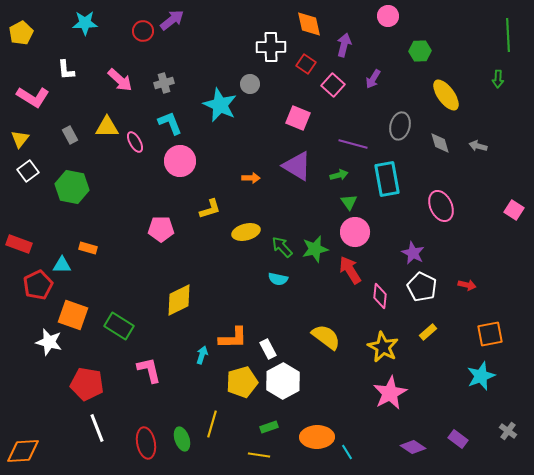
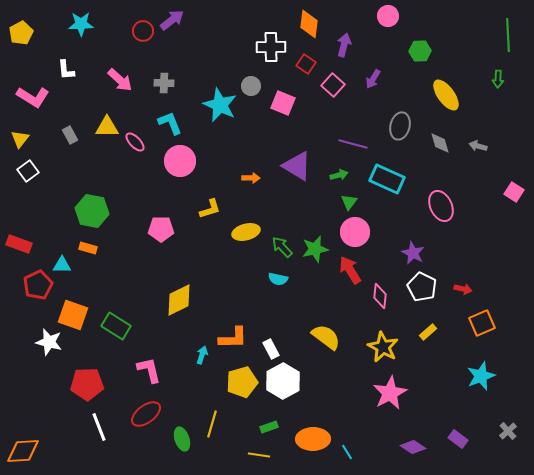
cyan star at (85, 23): moved 4 px left, 1 px down
orange diamond at (309, 24): rotated 20 degrees clockwise
gray cross at (164, 83): rotated 18 degrees clockwise
gray circle at (250, 84): moved 1 px right, 2 px down
pink square at (298, 118): moved 15 px left, 15 px up
pink ellipse at (135, 142): rotated 15 degrees counterclockwise
cyan rectangle at (387, 179): rotated 56 degrees counterclockwise
green hexagon at (72, 187): moved 20 px right, 24 px down
green triangle at (349, 202): rotated 12 degrees clockwise
pink square at (514, 210): moved 18 px up
red arrow at (467, 285): moved 4 px left, 4 px down
green rectangle at (119, 326): moved 3 px left
orange square at (490, 334): moved 8 px left, 11 px up; rotated 12 degrees counterclockwise
white rectangle at (268, 349): moved 3 px right
red pentagon at (87, 384): rotated 12 degrees counterclockwise
white line at (97, 428): moved 2 px right, 1 px up
gray cross at (508, 431): rotated 12 degrees clockwise
orange ellipse at (317, 437): moved 4 px left, 2 px down
red ellipse at (146, 443): moved 29 px up; rotated 64 degrees clockwise
